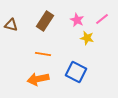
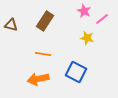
pink star: moved 7 px right, 9 px up
